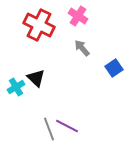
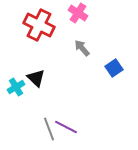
pink cross: moved 3 px up
purple line: moved 1 px left, 1 px down
